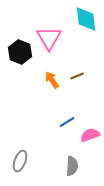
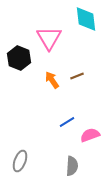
black hexagon: moved 1 px left, 6 px down
